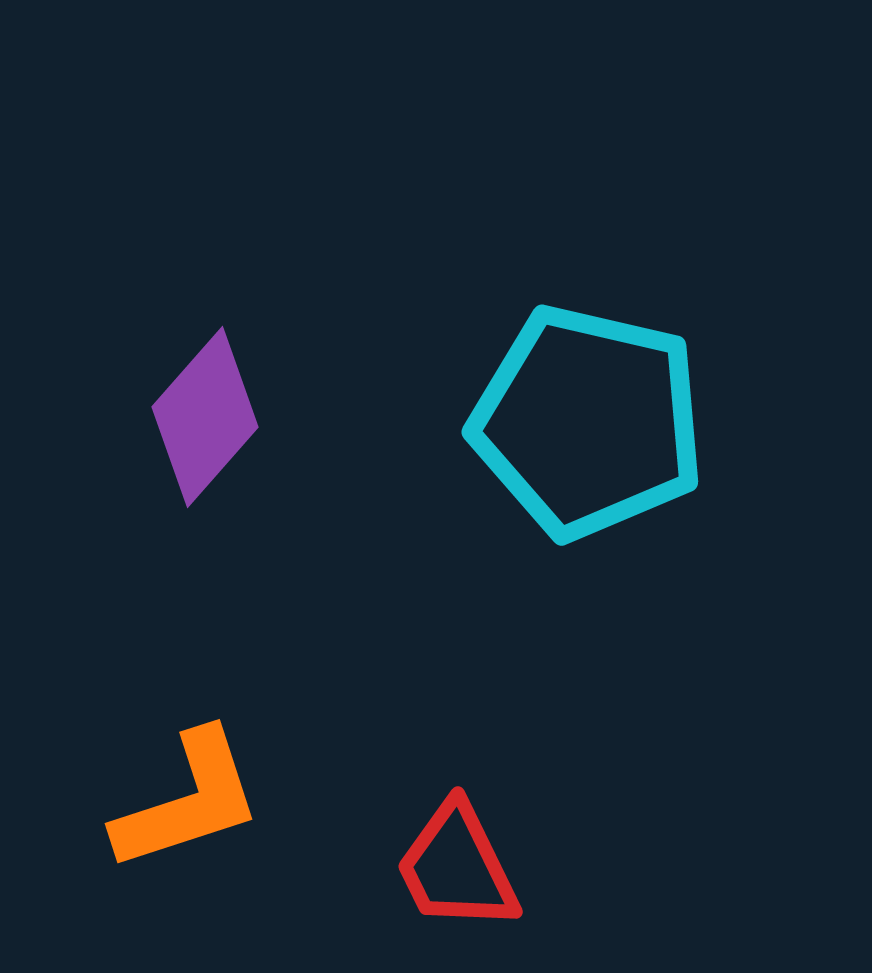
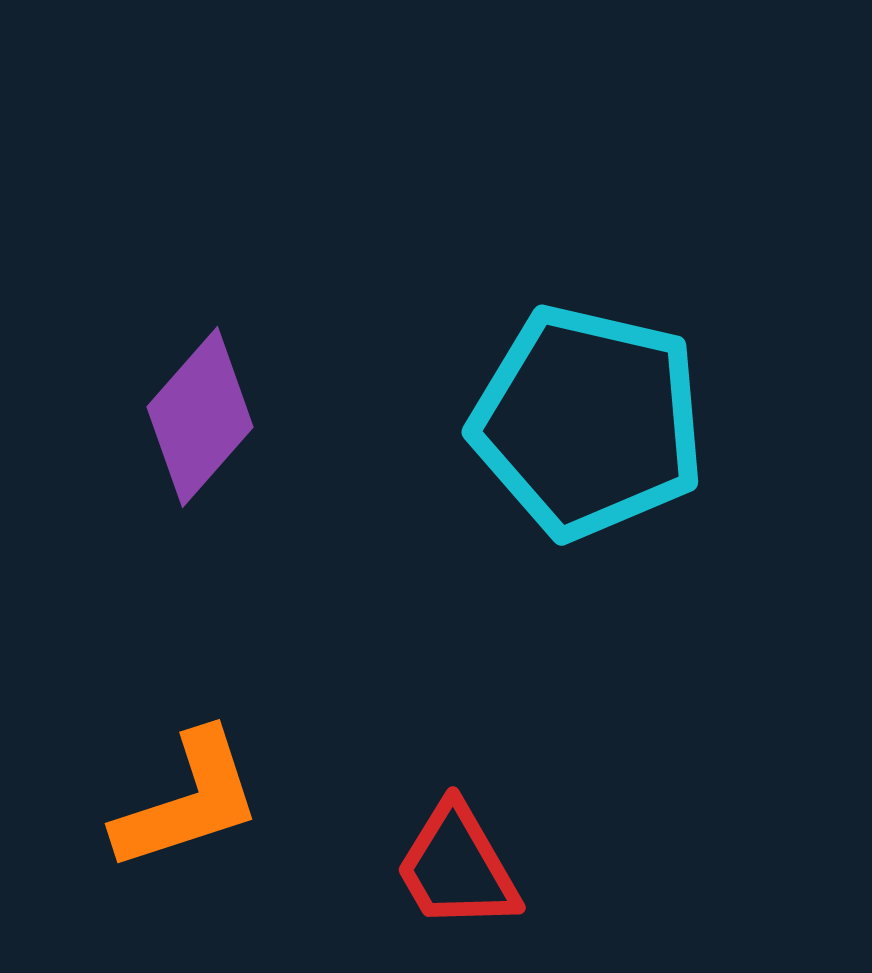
purple diamond: moved 5 px left
red trapezoid: rotated 4 degrees counterclockwise
